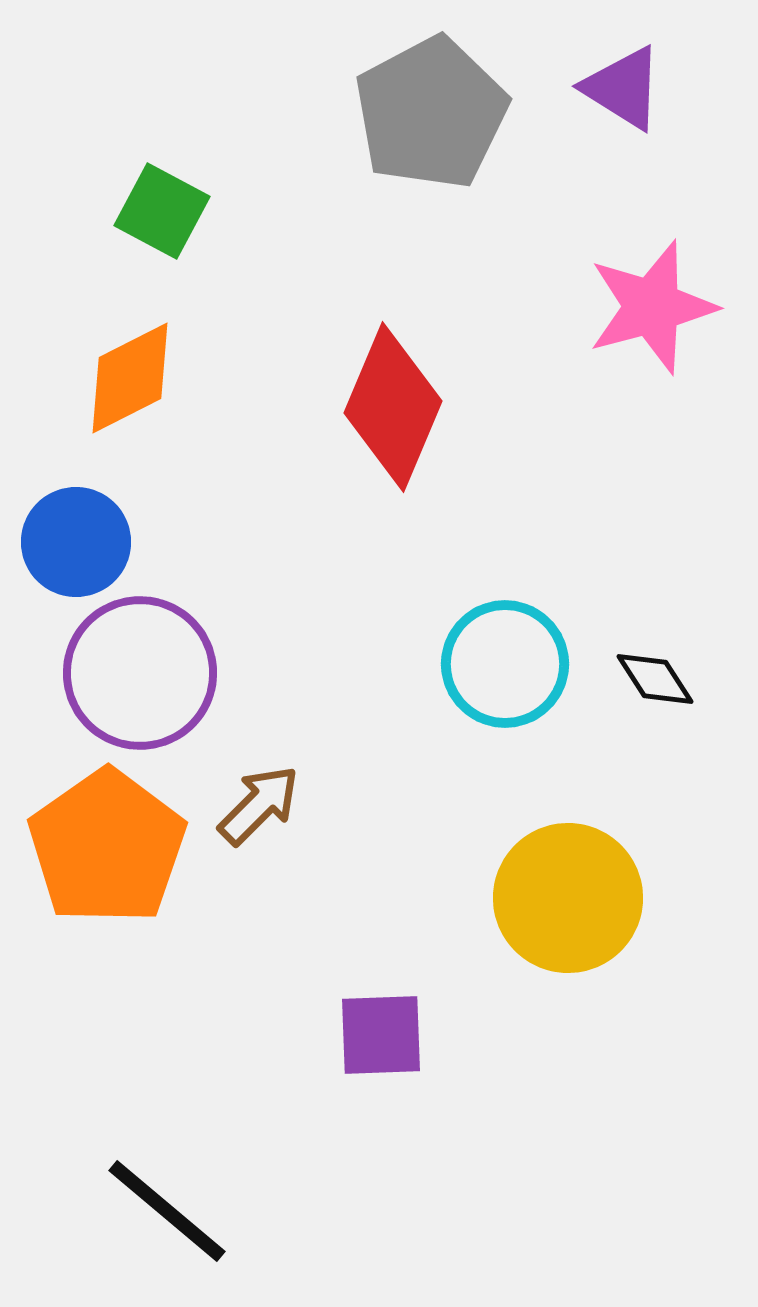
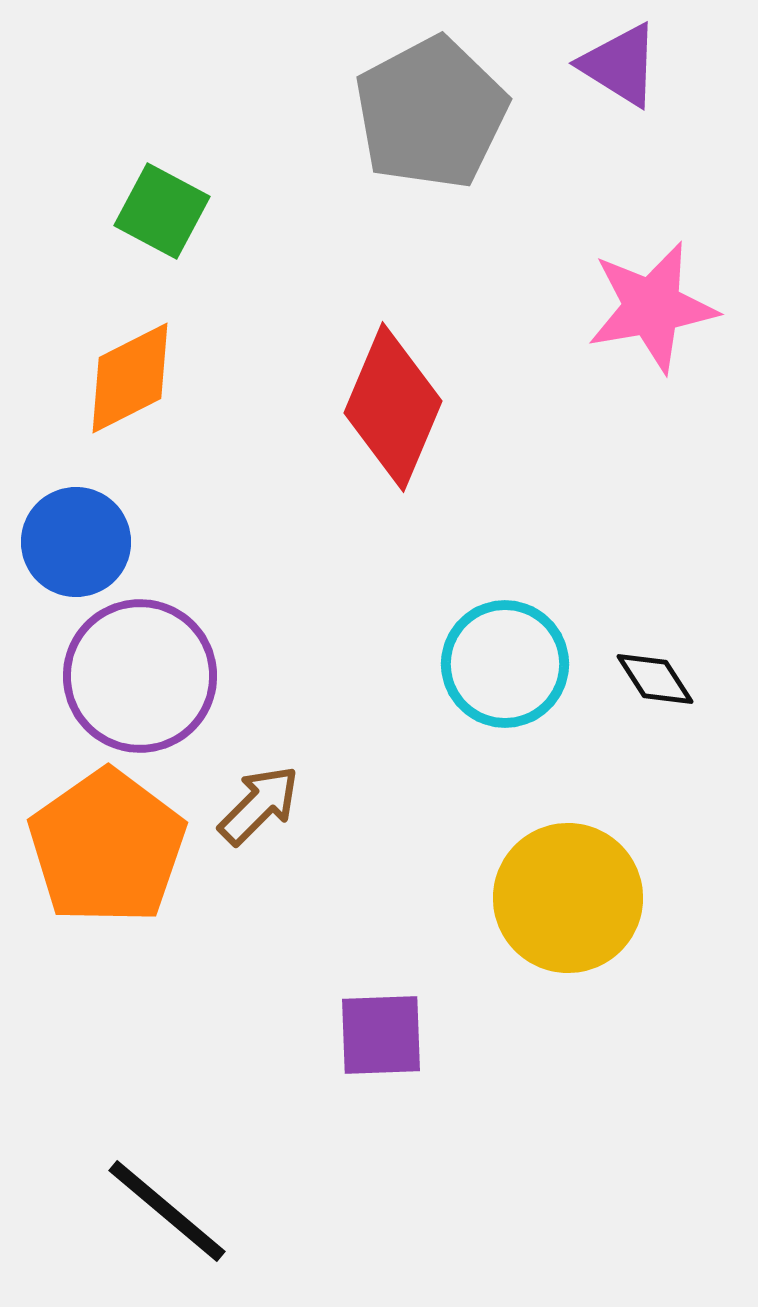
purple triangle: moved 3 px left, 23 px up
pink star: rotated 5 degrees clockwise
purple circle: moved 3 px down
